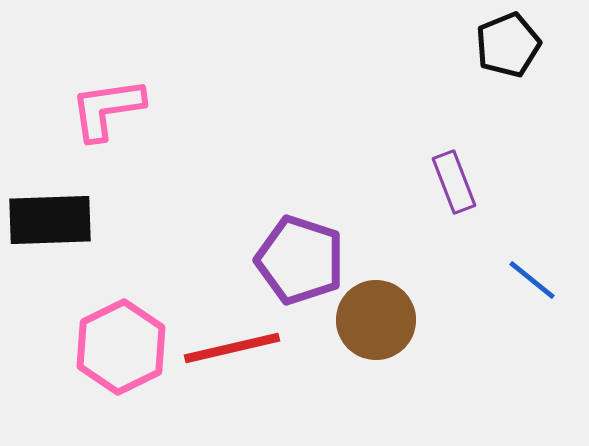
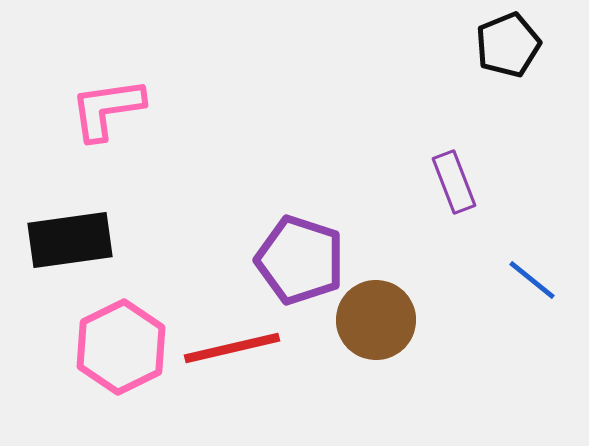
black rectangle: moved 20 px right, 20 px down; rotated 6 degrees counterclockwise
